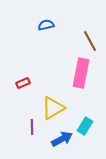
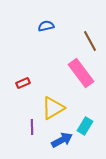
blue semicircle: moved 1 px down
pink rectangle: rotated 48 degrees counterclockwise
blue arrow: moved 1 px down
